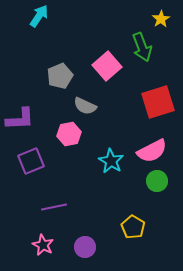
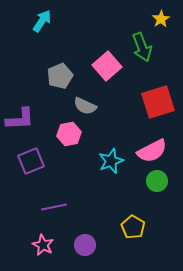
cyan arrow: moved 3 px right, 5 px down
cyan star: rotated 20 degrees clockwise
purple circle: moved 2 px up
